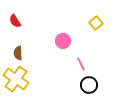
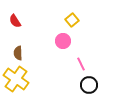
yellow square: moved 24 px left, 3 px up
